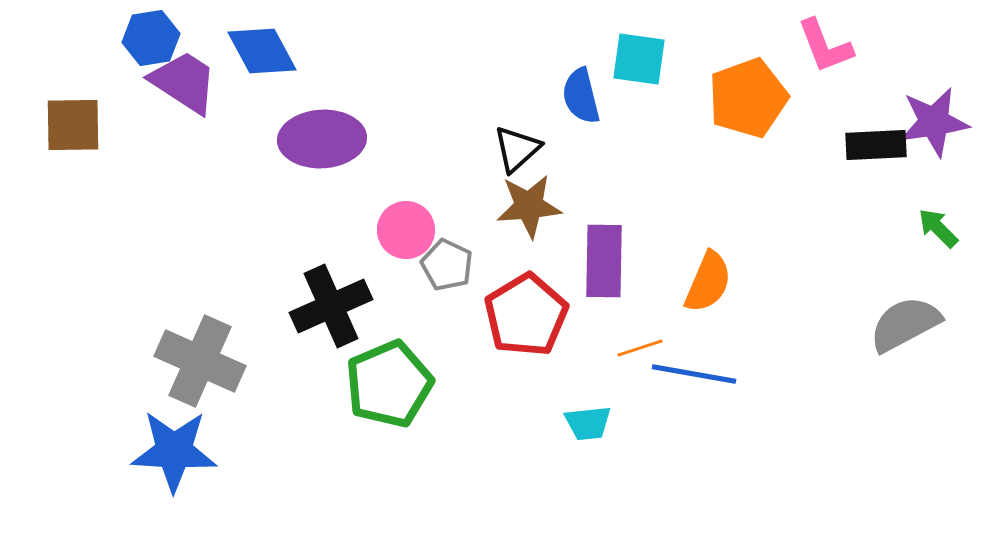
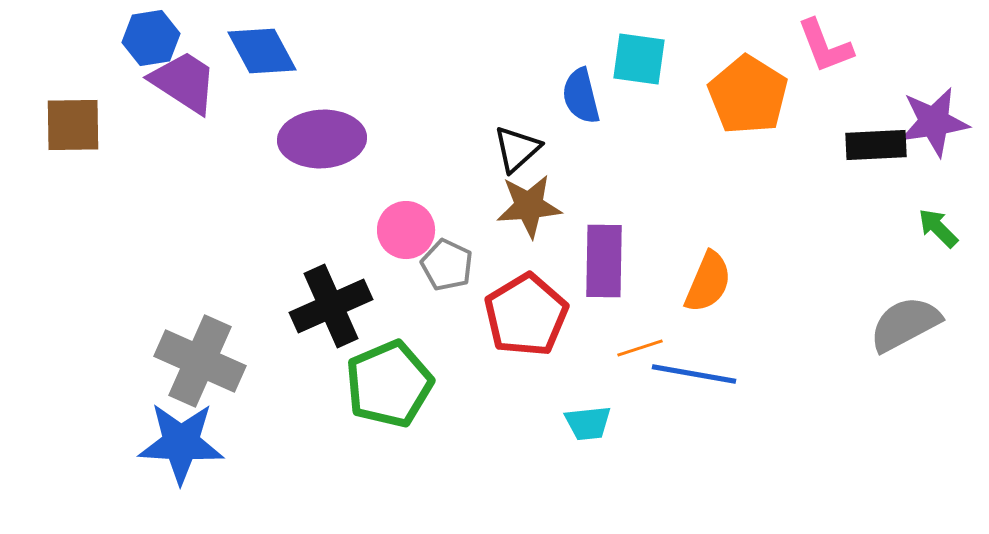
orange pentagon: moved 3 px up; rotated 20 degrees counterclockwise
blue star: moved 7 px right, 8 px up
